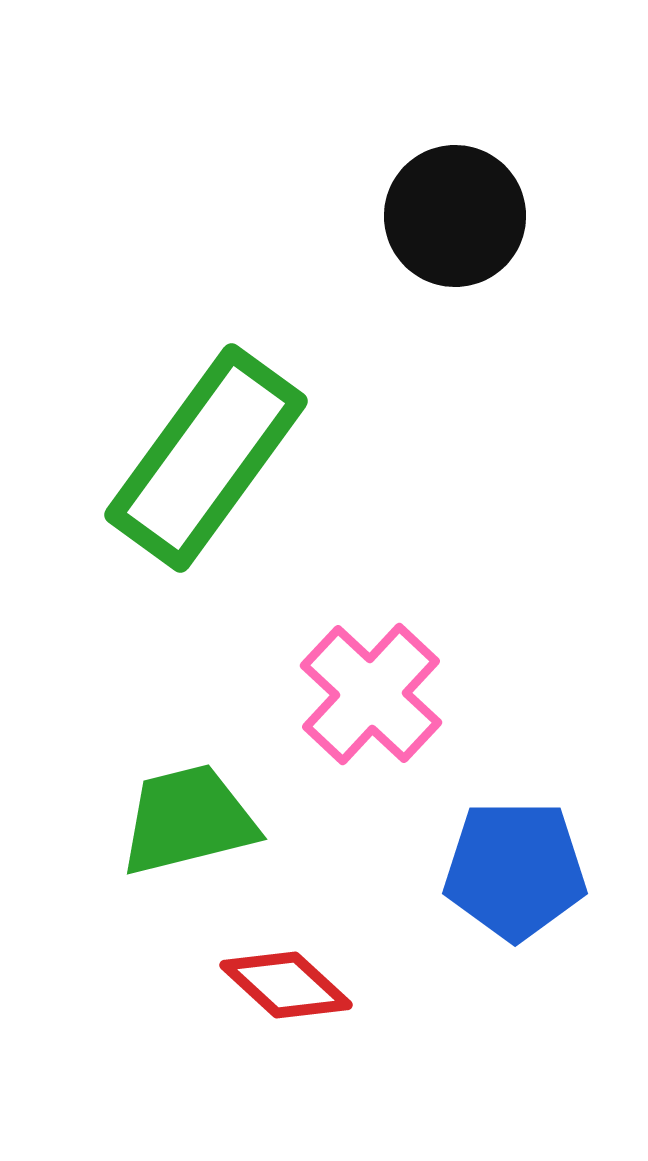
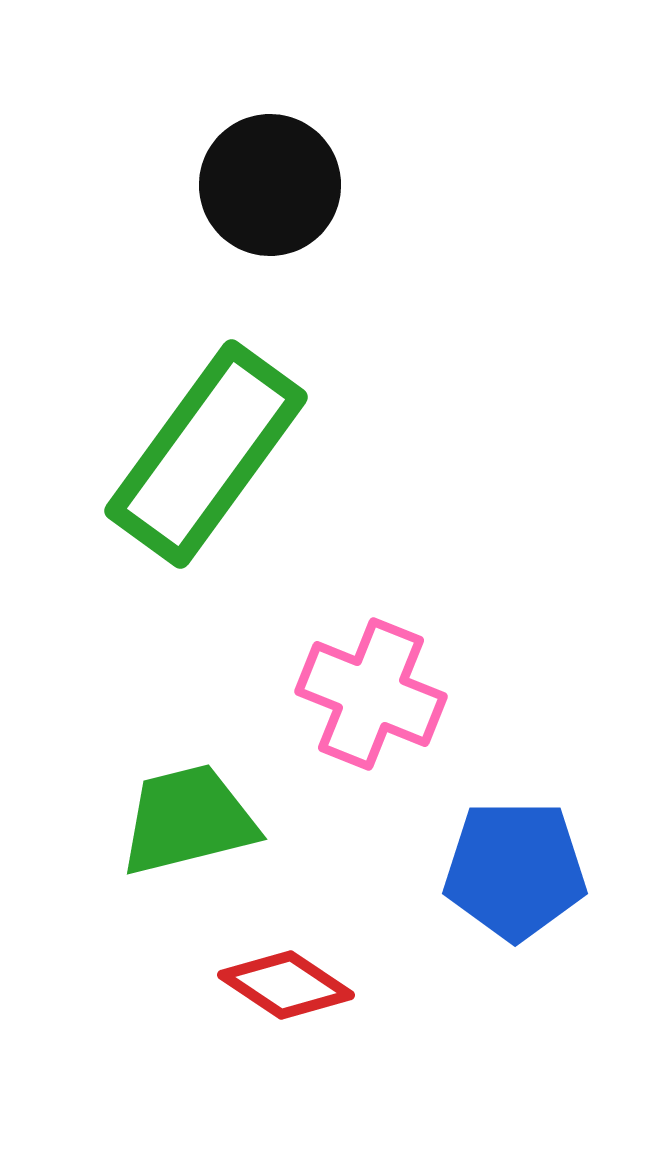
black circle: moved 185 px left, 31 px up
green rectangle: moved 4 px up
pink cross: rotated 21 degrees counterclockwise
red diamond: rotated 9 degrees counterclockwise
